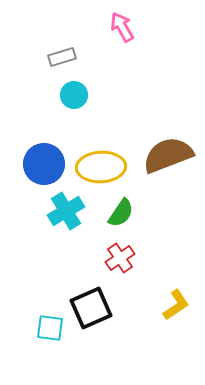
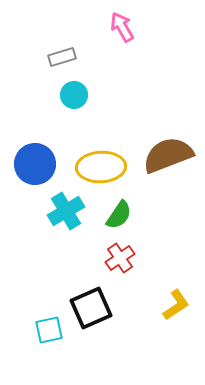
blue circle: moved 9 px left
green semicircle: moved 2 px left, 2 px down
cyan square: moved 1 px left, 2 px down; rotated 20 degrees counterclockwise
